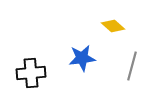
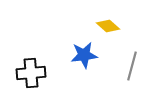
yellow diamond: moved 5 px left
blue star: moved 2 px right, 3 px up
